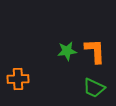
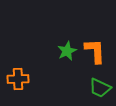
green star: rotated 18 degrees counterclockwise
green trapezoid: moved 6 px right
